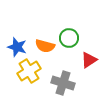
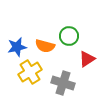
green circle: moved 2 px up
blue star: rotated 30 degrees counterclockwise
red triangle: moved 2 px left, 1 px up
yellow cross: moved 1 px right, 1 px down
